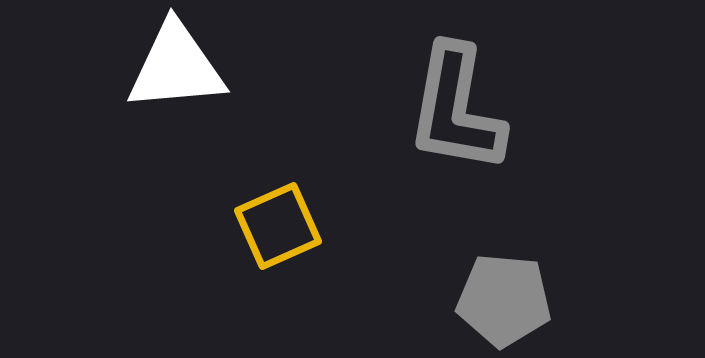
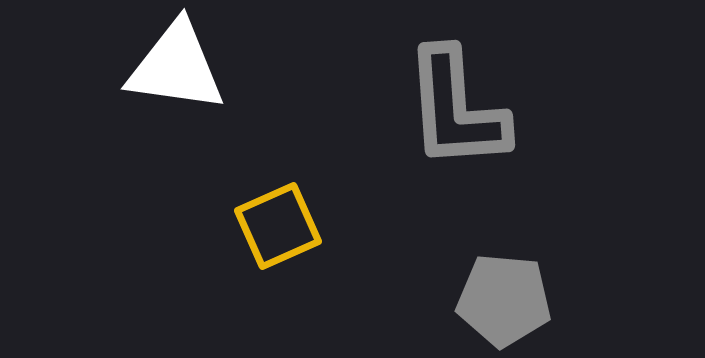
white triangle: rotated 13 degrees clockwise
gray L-shape: rotated 14 degrees counterclockwise
